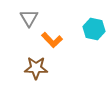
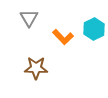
cyan hexagon: rotated 20 degrees clockwise
orange L-shape: moved 11 px right, 3 px up
